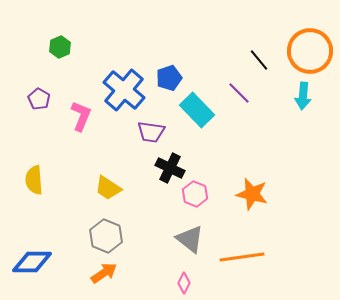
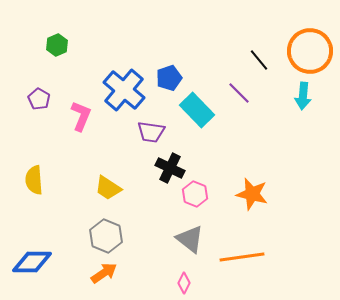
green hexagon: moved 3 px left, 2 px up
